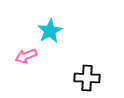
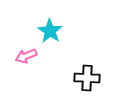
cyan star: rotated 10 degrees counterclockwise
